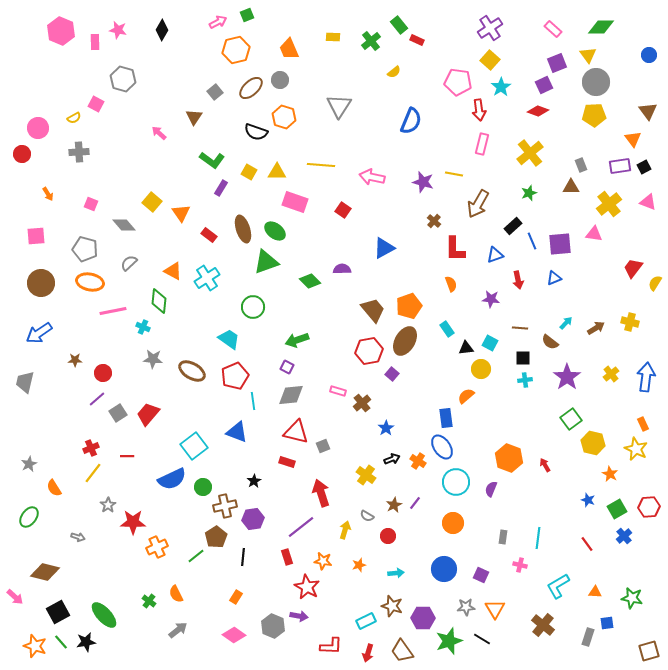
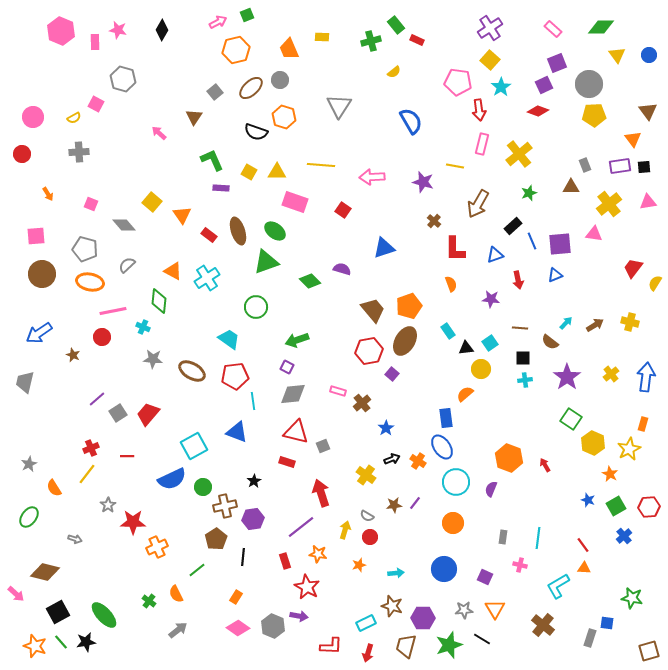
green rectangle at (399, 25): moved 3 px left
yellow rectangle at (333, 37): moved 11 px left
green cross at (371, 41): rotated 24 degrees clockwise
yellow triangle at (588, 55): moved 29 px right
gray circle at (596, 82): moved 7 px left, 2 px down
blue semicircle at (411, 121): rotated 52 degrees counterclockwise
pink circle at (38, 128): moved 5 px left, 11 px up
yellow cross at (530, 153): moved 11 px left, 1 px down
green L-shape at (212, 160): rotated 150 degrees counterclockwise
gray rectangle at (581, 165): moved 4 px right
black square at (644, 167): rotated 24 degrees clockwise
yellow line at (454, 174): moved 1 px right, 8 px up
pink arrow at (372, 177): rotated 15 degrees counterclockwise
purple rectangle at (221, 188): rotated 63 degrees clockwise
pink triangle at (648, 202): rotated 30 degrees counterclockwise
orange triangle at (181, 213): moved 1 px right, 2 px down
brown ellipse at (243, 229): moved 5 px left, 2 px down
blue triangle at (384, 248): rotated 10 degrees clockwise
gray semicircle at (129, 263): moved 2 px left, 2 px down
purple semicircle at (342, 269): rotated 18 degrees clockwise
blue triangle at (554, 278): moved 1 px right, 3 px up
brown circle at (41, 283): moved 1 px right, 9 px up
green circle at (253, 307): moved 3 px right
brown arrow at (596, 328): moved 1 px left, 3 px up
cyan rectangle at (447, 329): moved 1 px right, 2 px down
cyan square at (490, 343): rotated 28 degrees clockwise
brown star at (75, 360): moved 2 px left, 5 px up; rotated 24 degrees clockwise
red circle at (103, 373): moved 1 px left, 36 px up
red pentagon at (235, 376): rotated 16 degrees clockwise
gray diamond at (291, 395): moved 2 px right, 1 px up
orange semicircle at (466, 396): moved 1 px left, 2 px up
green square at (571, 419): rotated 20 degrees counterclockwise
orange rectangle at (643, 424): rotated 40 degrees clockwise
yellow hexagon at (593, 443): rotated 10 degrees clockwise
cyan square at (194, 446): rotated 8 degrees clockwise
yellow star at (636, 449): moved 7 px left; rotated 20 degrees clockwise
yellow line at (93, 473): moved 6 px left, 1 px down
brown star at (394, 505): rotated 21 degrees clockwise
green square at (617, 509): moved 1 px left, 3 px up
red circle at (388, 536): moved 18 px left, 1 px down
gray arrow at (78, 537): moved 3 px left, 2 px down
brown pentagon at (216, 537): moved 2 px down
red line at (587, 544): moved 4 px left, 1 px down
green line at (196, 556): moved 1 px right, 14 px down
red rectangle at (287, 557): moved 2 px left, 4 px down
orange star at (323, 561): moved 5 px left, 7 px up
purple square at (481, 575): moved 4 px right, 2 px down
orange triangle at (595, 592): moved 11 px left, 24 px up
pink arrow at (15, 597): moved 1 px right, 3 px up
gray star at (466, 607): moved 2 px left, 3 px down
cyan rectangle at (366, 621): moved 2 px down
blue square at (607, 623): rotated 16 degrees clockwise
pink diamond at (234, 635): moved 4 px right, 7 px up
gray rectangle at (588, 637): moved 2 px right, 1 px down
green star at (449, 641): moved 4 px down
brown trapezoid at (402, 651): moved 4 px right, 5 px up; rotated 50 degrees clockwise
